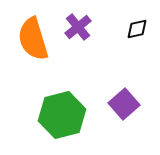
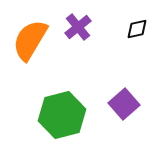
orange semicircle: moved 3 px left, 1 px down; rotated 48 degrees clockwise
